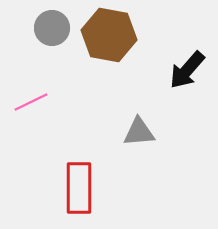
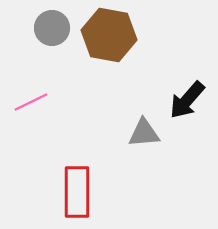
black arrow: moved 30 px down
gray triangle: moved 5 px right, 1 px down
red rectangle: moved 2 px left, 4 px down
